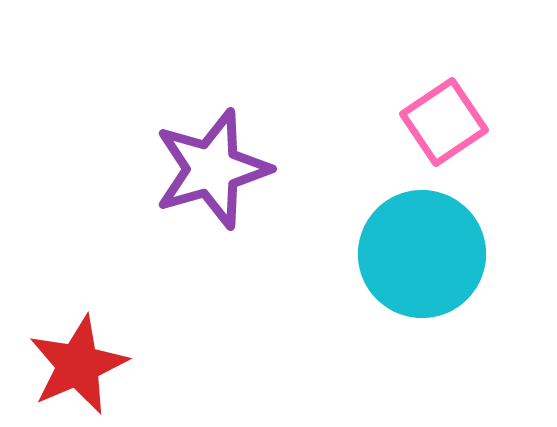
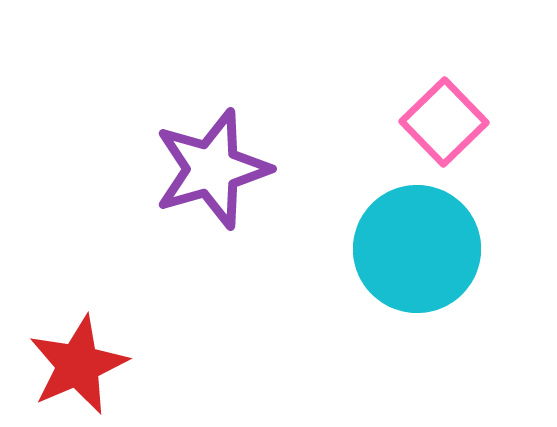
pink square: rotated 10 degrees counterclockwise
cyan circle: moved 5 px left, 5 px up
